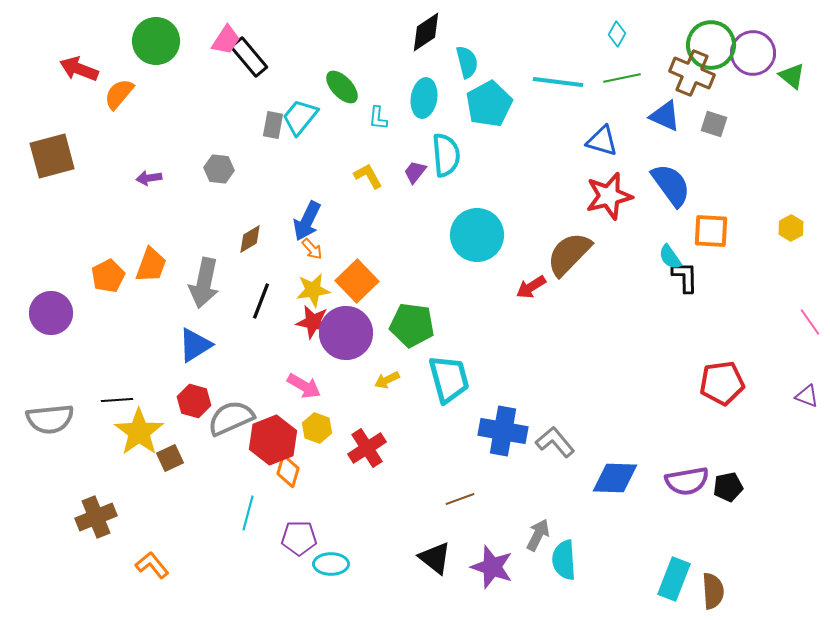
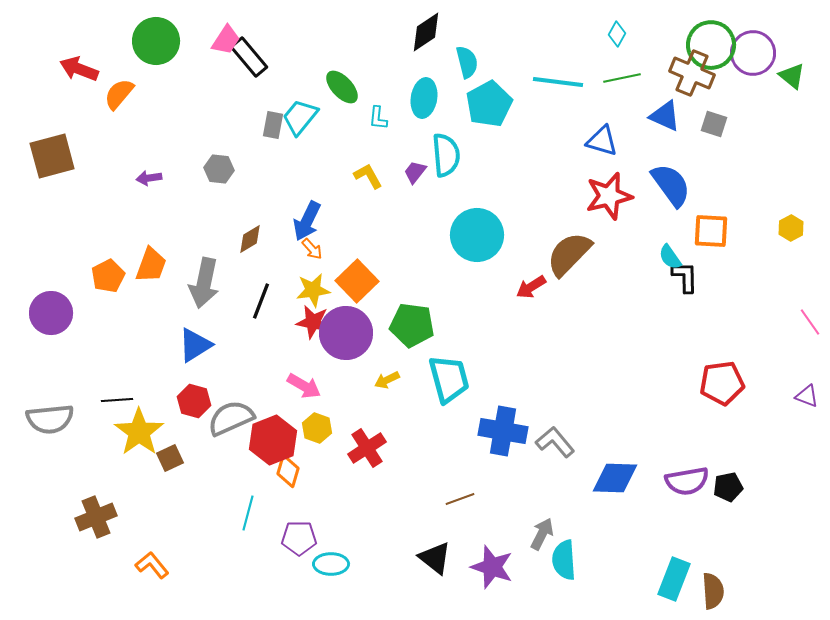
gray arrow at (538, 535): moved 4 px right, 1 px up
